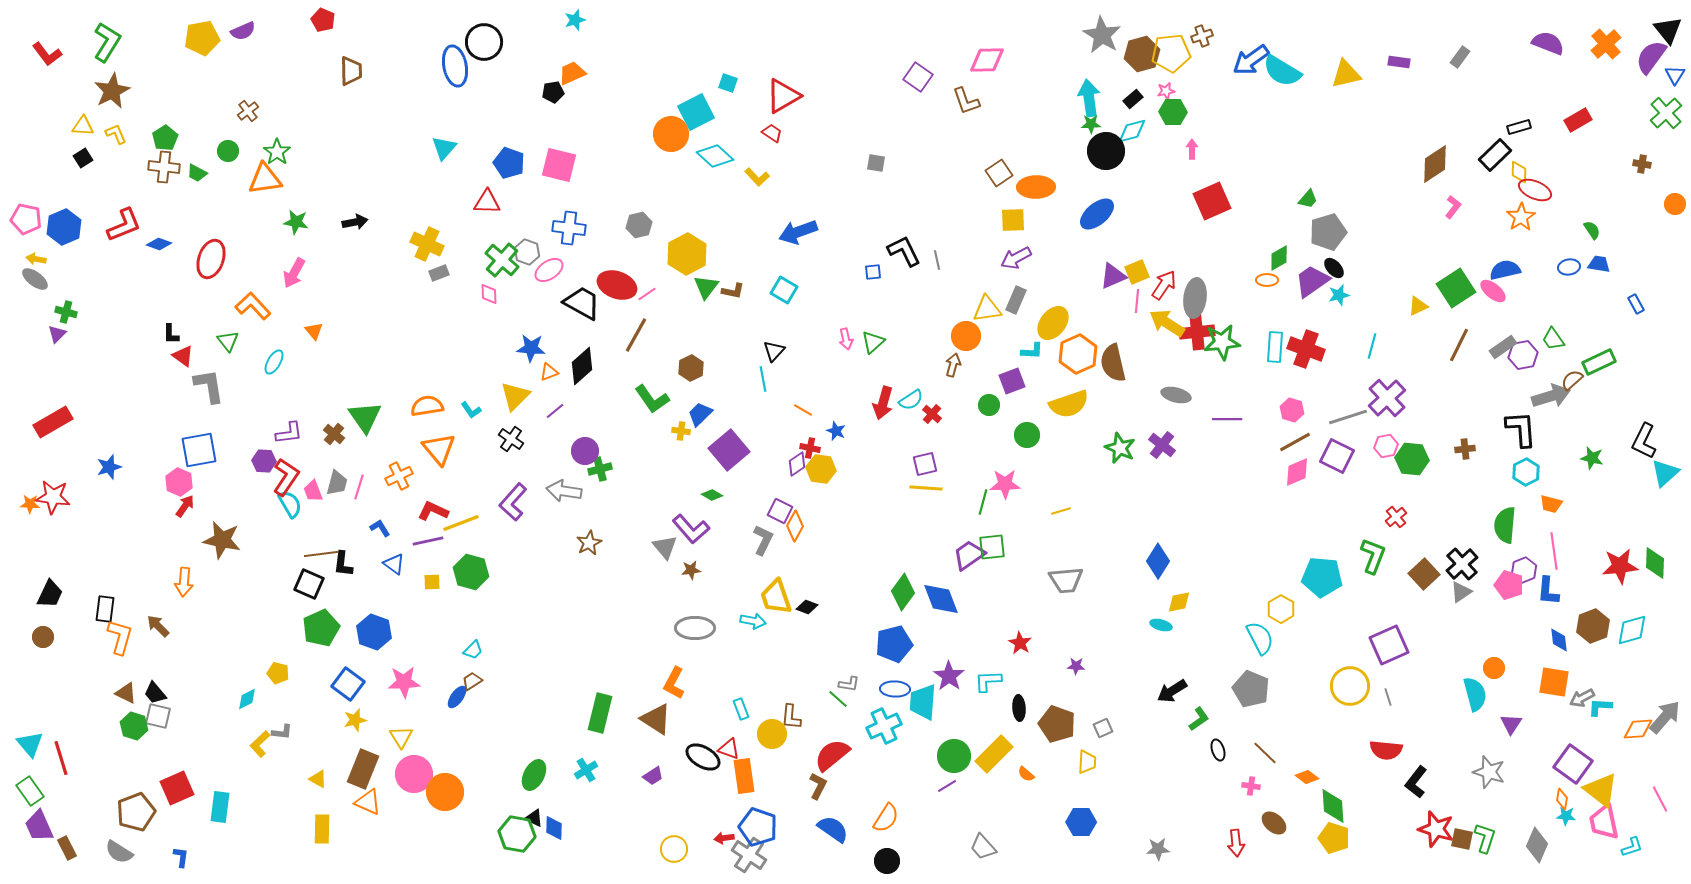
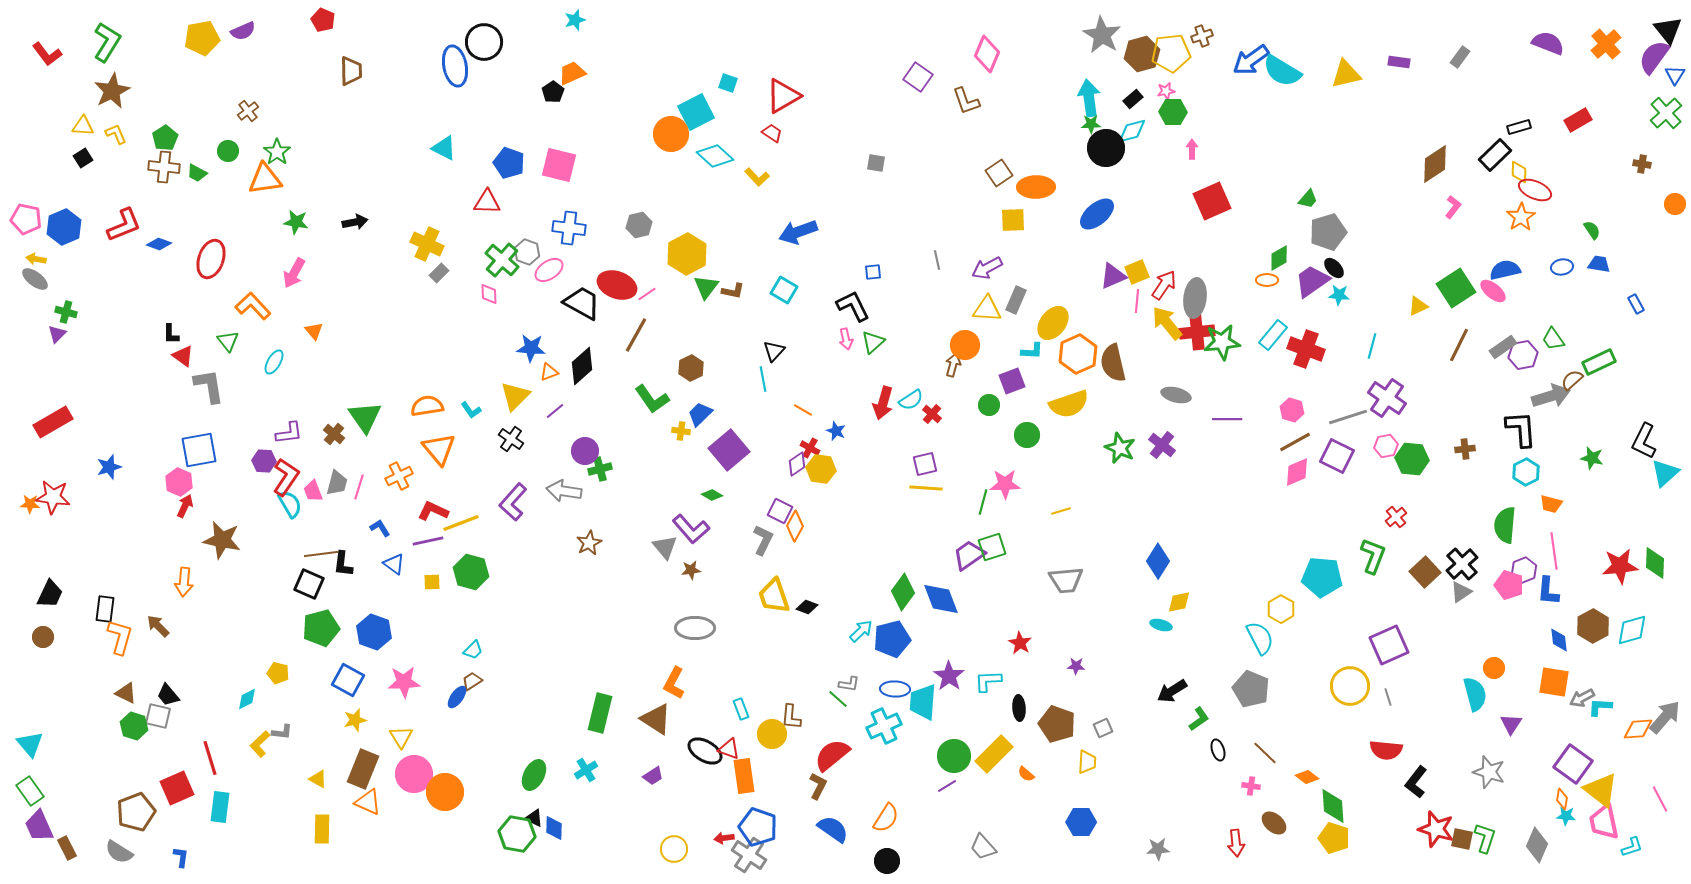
purple semicircle at (1651, 57): moved 3 px right
pink diamond at (987, 60): moved 6 px up; rotated 66 degrees counterclockwise
black pentagon at (553, 92): rotated 25 degrees counterclockwise
cyan triangle at (444, 148): rotated 44 degrees counterclockwise
black circle at (1106, 151): moved 3 px up
black L-shape at (904, 251): moved 51 px left, 55 px down
purple arrow at (1016, 258): moved 29 px left, 10 px down
blue ellipse at (1569, 267): moved 7 px left
gray rectangle at (439, 273): rotated 24 degrees counterclockwise
cyan star at (1339, 295): rotated 20 degrees clockwise
yellow triangle at (987, 309): rotated 12 degrees clockwise
yellow arrow at (1167, 323): rotated 18 degrees clockwise
orange circle at (966, 336): moved 1 px left, 9 px down
cyan rectangle at (1275, 347): moved 2 px left, 12 px up; rotated 36 degrees clockwise
purple cross at (1387, 398): rotated 12 degrees counterclockwise
red cross at (810, 448): rotated 18 degrees clockwise
red arrow at (185, 506): rotated 10 degrees counterclockwise
green square at (992, 547): rotated 12 degrees counterclockwise
brown square at (1424, 574): moved 1 px right, 2 px up
yellow trapezoid at (776, 597): moved 2 px left, 1 px up
cyan arrow at (753, 621): moved 108 px right, 10 px down; rotated 55 degrees counterclockwise
brown hexagon at (1593, 626): rotated 8 degrees counterclockwise
green pentagon at (321, 628): rotated 9 degrees clockwise
blue pentagon at (894, 644): moved 2 px left, 5 px up
blue square at (348, 684): moved 4 px up; rotated 8 degrees counterclockwise
black trapezoid at (155, 693): moved 13 px right, 2 px down
black ellipse at (703, 757): moved 2 px right, 6 px up
red line at (61, 758): moved 149 px right
